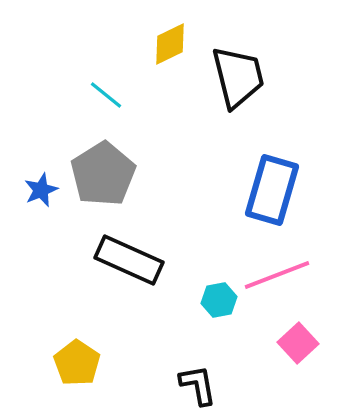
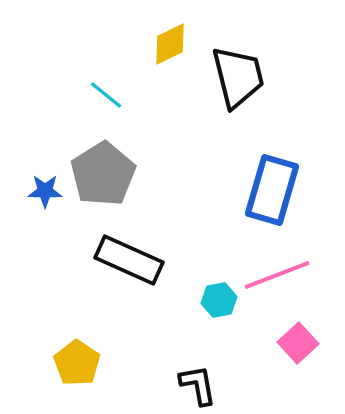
blue star: moved 4 px right, 1 px down; rotated 24 degrees clockwise
